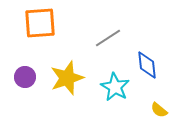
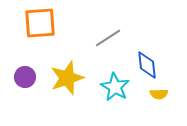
yellow semicircle: moved 16 px up; rotated 42 degrees counterclockwise
